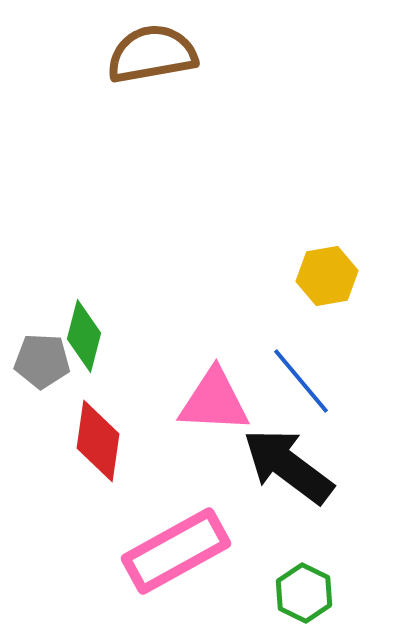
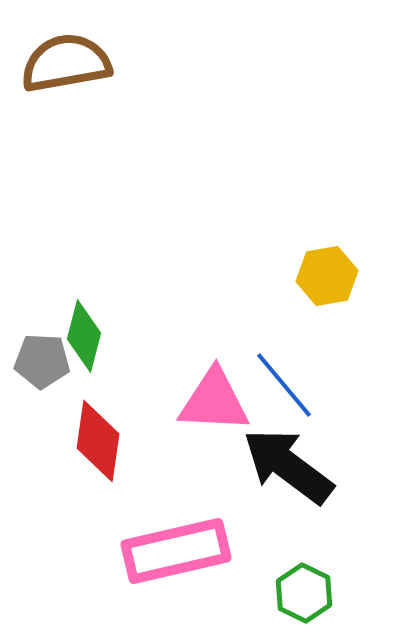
brown semicircle: moved 86 px left, 9 px down
blue line: moved 17 px left, 4 px down
pink rectangle: rotated 16 degrees clockwise
